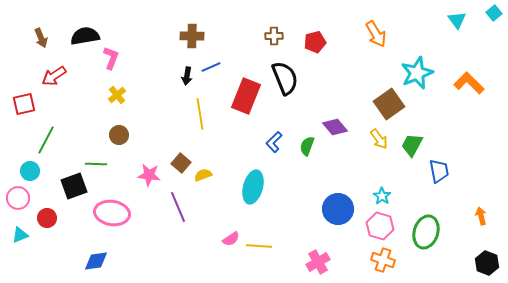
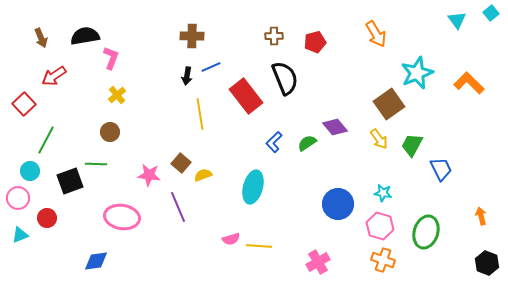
cyan square at (494, 13): moved 3 px left
red rectangle at (246, 96): rotated 60 degrees counterclockwise
red square at (24, 104): rotated 30 degrees counterclockwise
brown circle at (119, 135): moved 9 px left, 3 px up
green semicircle at (307, 146): moved 3 px up; rotated 36 degrees clockwise
blue trapezoid at (439, 171): moved 2 px right, 2 px up; rotated 15 degrees counterclockwise
black square at (74, 186): moved 4 px left, 5 px up
cyan star at (382, 196): moved 1 px right, 3 px up; rotated 24 degrees counterclockwise
blue circle at (338, 209): moved 5 px up
pink ellipse at (112, 213): moved 10 px right, 4 px down
pink semicircle at (231, 239): rotated 18 degrees clockwise
